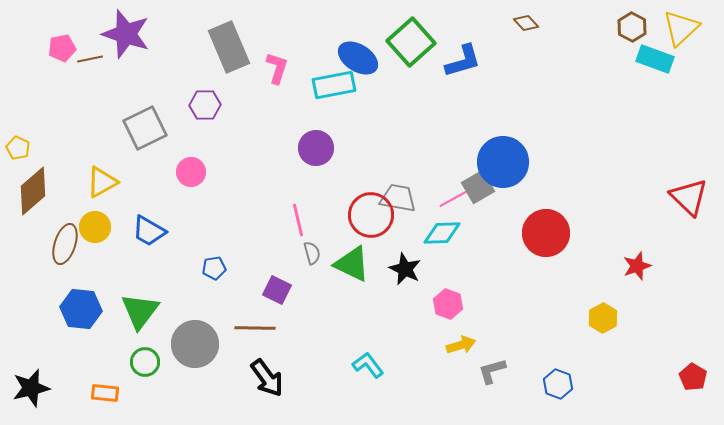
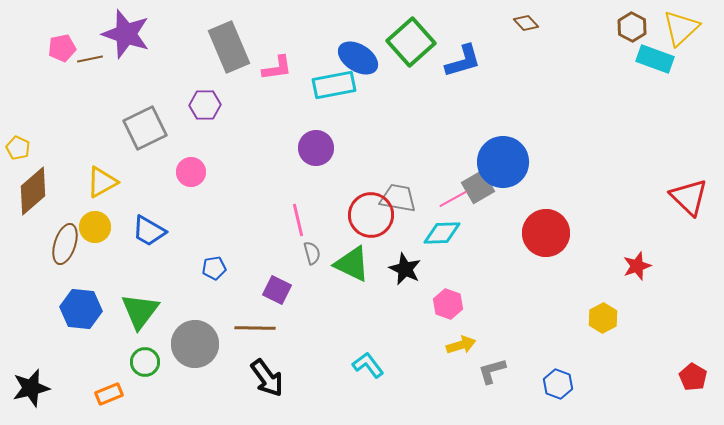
pink L-shape at (277, 68): rotated 64 degrees clockwise
orange rectangle at (105, 393): moved 4 px right, 1 px down; rotated 28 degrees counterclockwise
